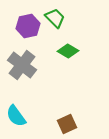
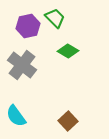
brown square: moved 1 px right, 3 px up; rotated 18 degrees counterclockwise
